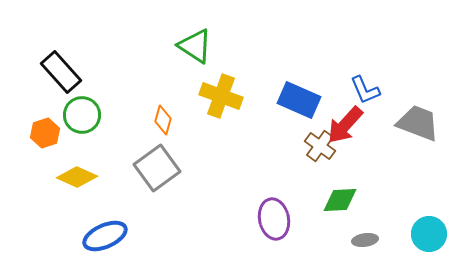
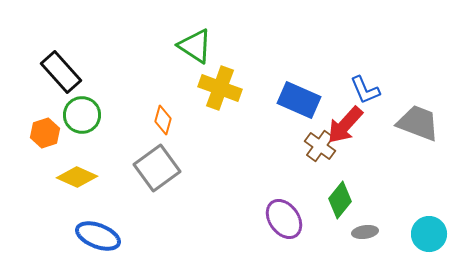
yellow cross: moved 1 px left, 8 px up
green diamond: rotated 48 degrees counterclockwise
purple ellipse: moved 10 px right; rotated 24 degrees counterclockwise
blue ellipse: moved 7 px left; rotated 45 degrees clockwise
gray ellipse: moved 8 px up
